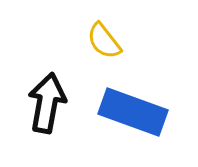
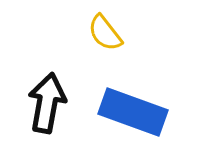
yellow semicircle: moved 1 px right, 8 px up
